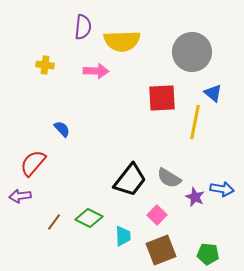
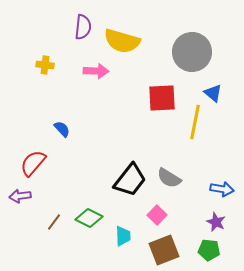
yellow semicircle: rotated 18 degrees clockwise
purple star: moved 21 px right, 25 px down
brown square: moved 3 px right
green pentagon: moved 1 px right, 4 px up
